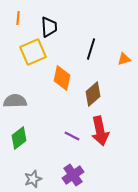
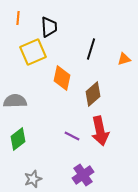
green diamond: moved 1 px left, 1 px down
purple cross: moved 10 px right
